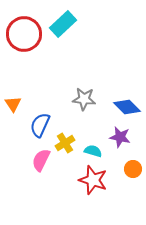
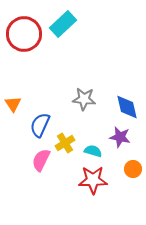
blue diamond: rotated 32 degrees clockwise
red star: rotated 20 degrees counterclockwise
